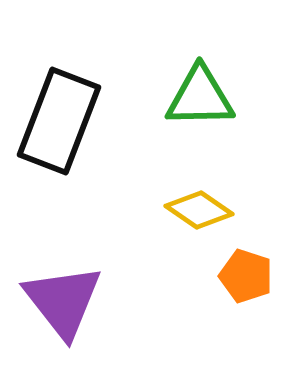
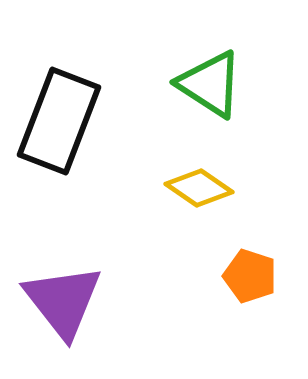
green triangle: moved 10 px right, 13 px up; rotated 34 degrees clockwise
yellow diamond: moved 22 px up
orange pentagon: moved 4 px right
